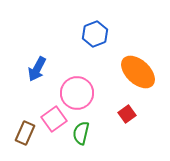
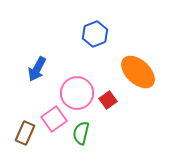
red square: moved 19 px left, 14 px up
